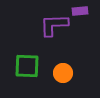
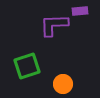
green square: rotated 20 degrees counterclockwise
orange circle: moved 11 px down
